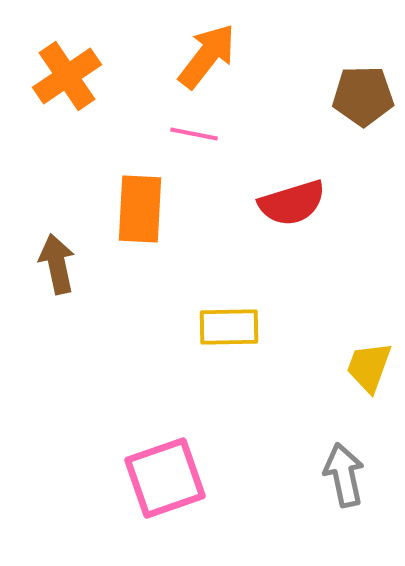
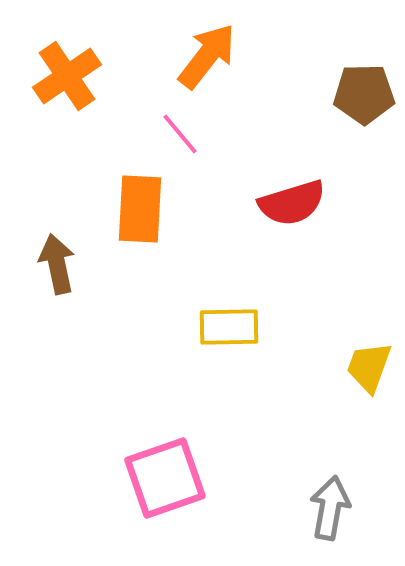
brown pentagon: moved 1 px right, 2 px up
pink line: moved 14 px left; rotated 39 degrees clockwise
gray arrow: moved 14 px left, 33 px down; rotated 22 degrees clockwise
